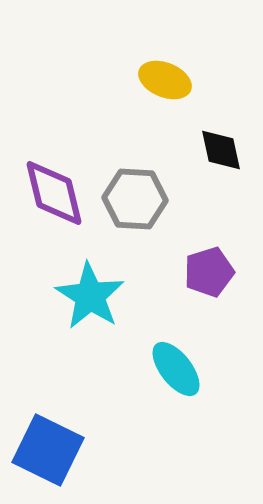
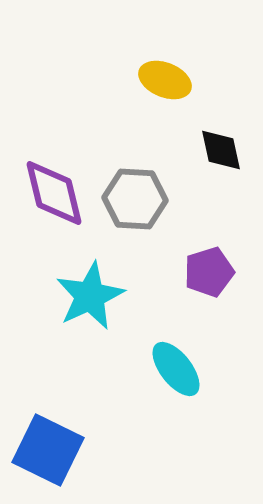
cyan star: rotated 14 degrees clockwise
